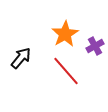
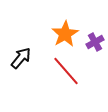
purple cross: moved 4 px up
